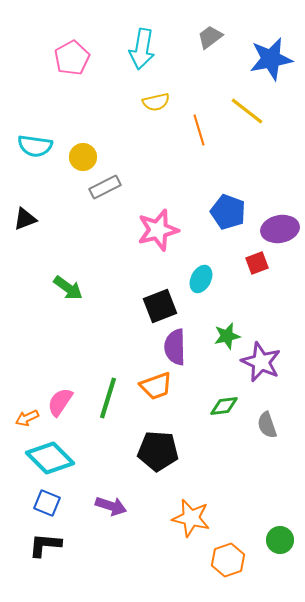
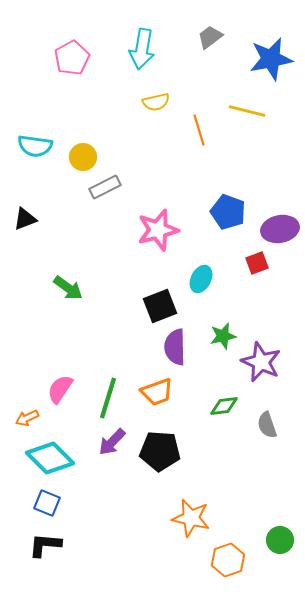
yellow line: rotated 24 degrees counterclockwise
green star: moved 4 px left
orange trapezoid: moved 1 px right, 6 px down
pink semicircle: moved 13 px up
black pentagon: moved 2 px right
purple arrow: moved 1 px right, 64 px up; rotated 116 degrees clockwise
